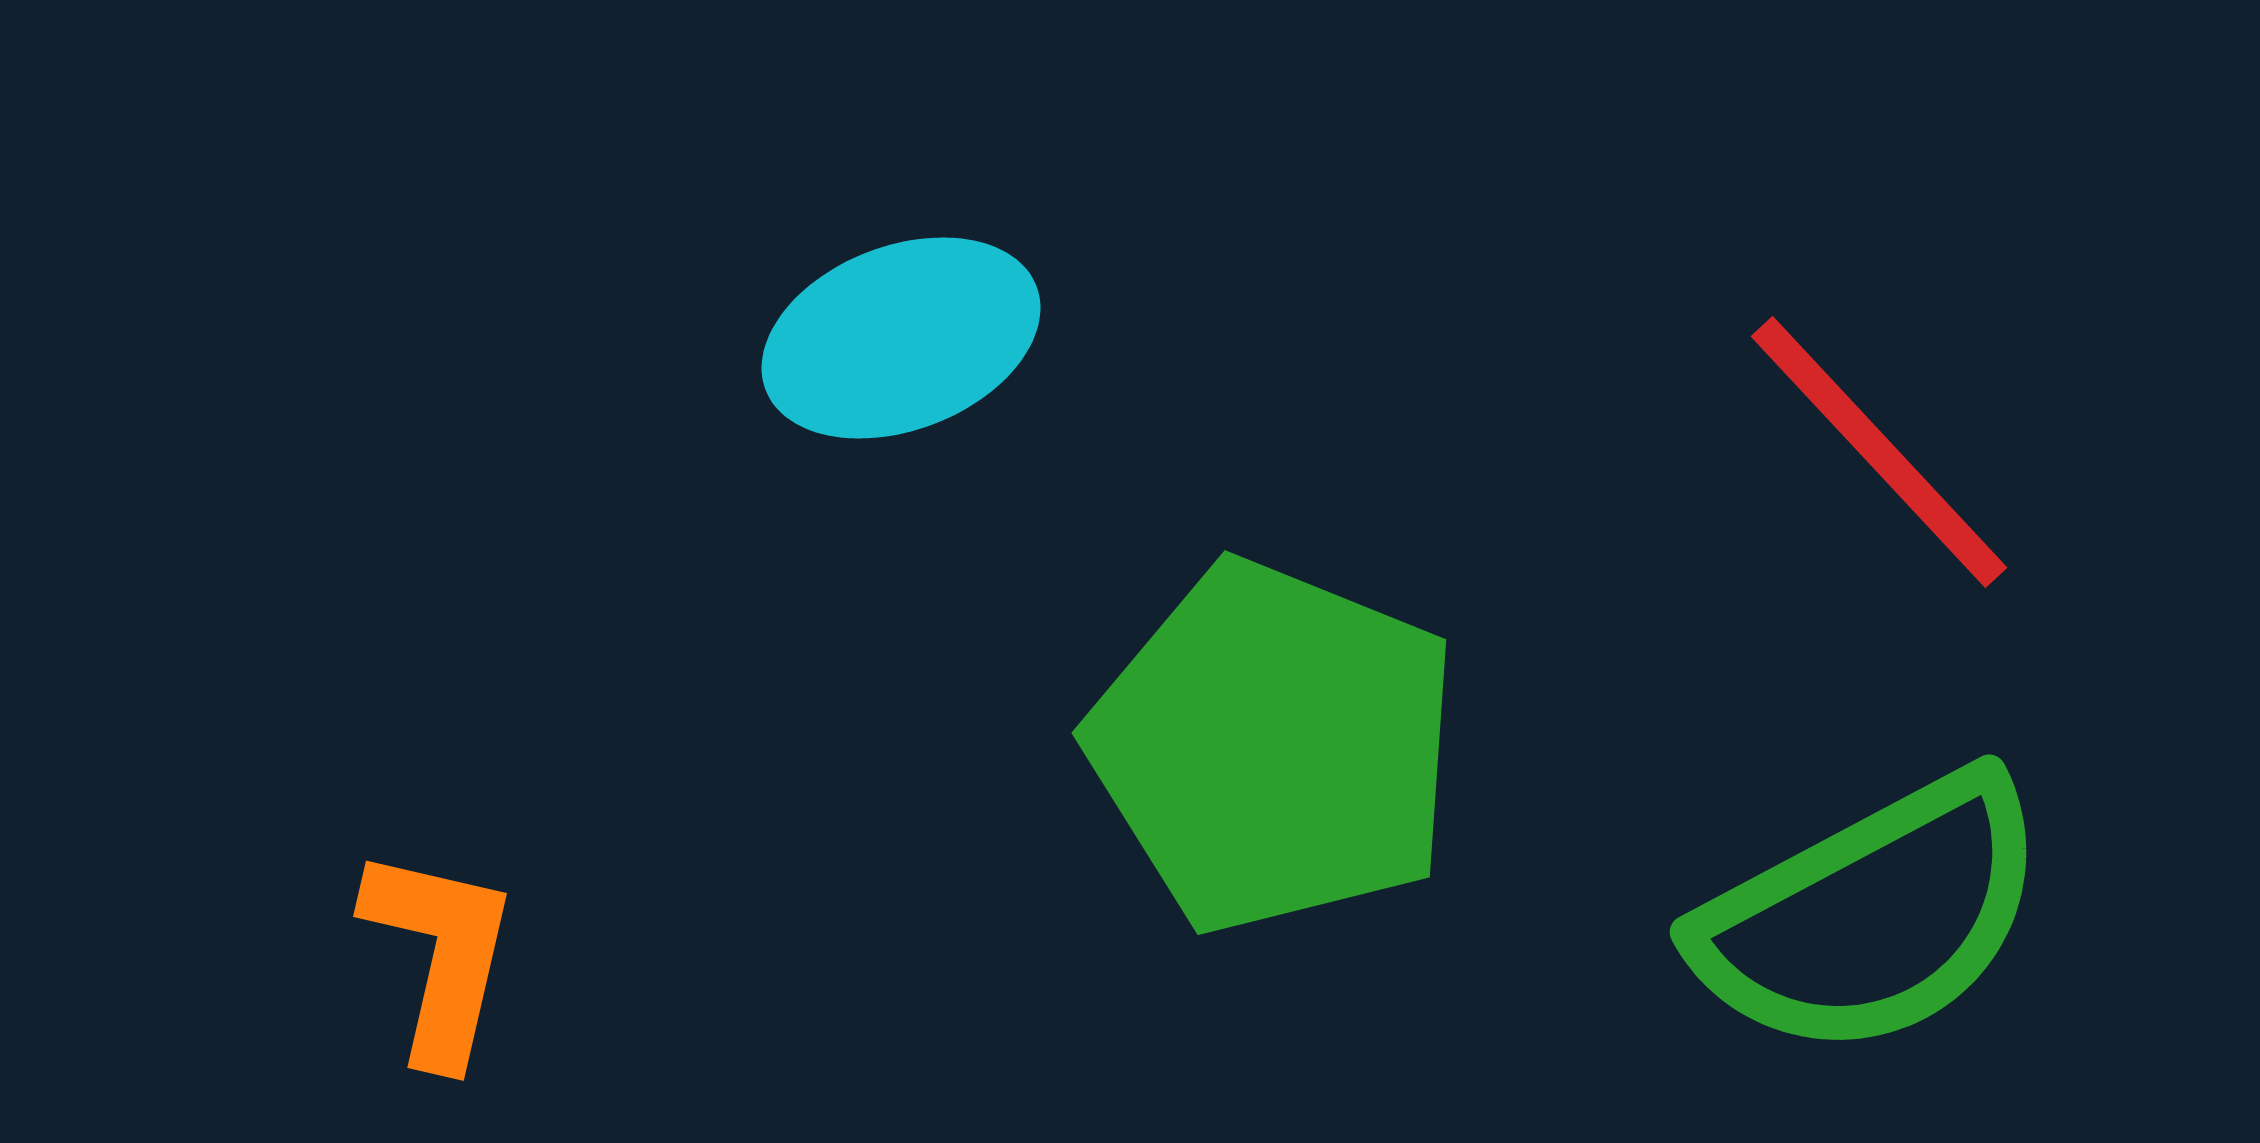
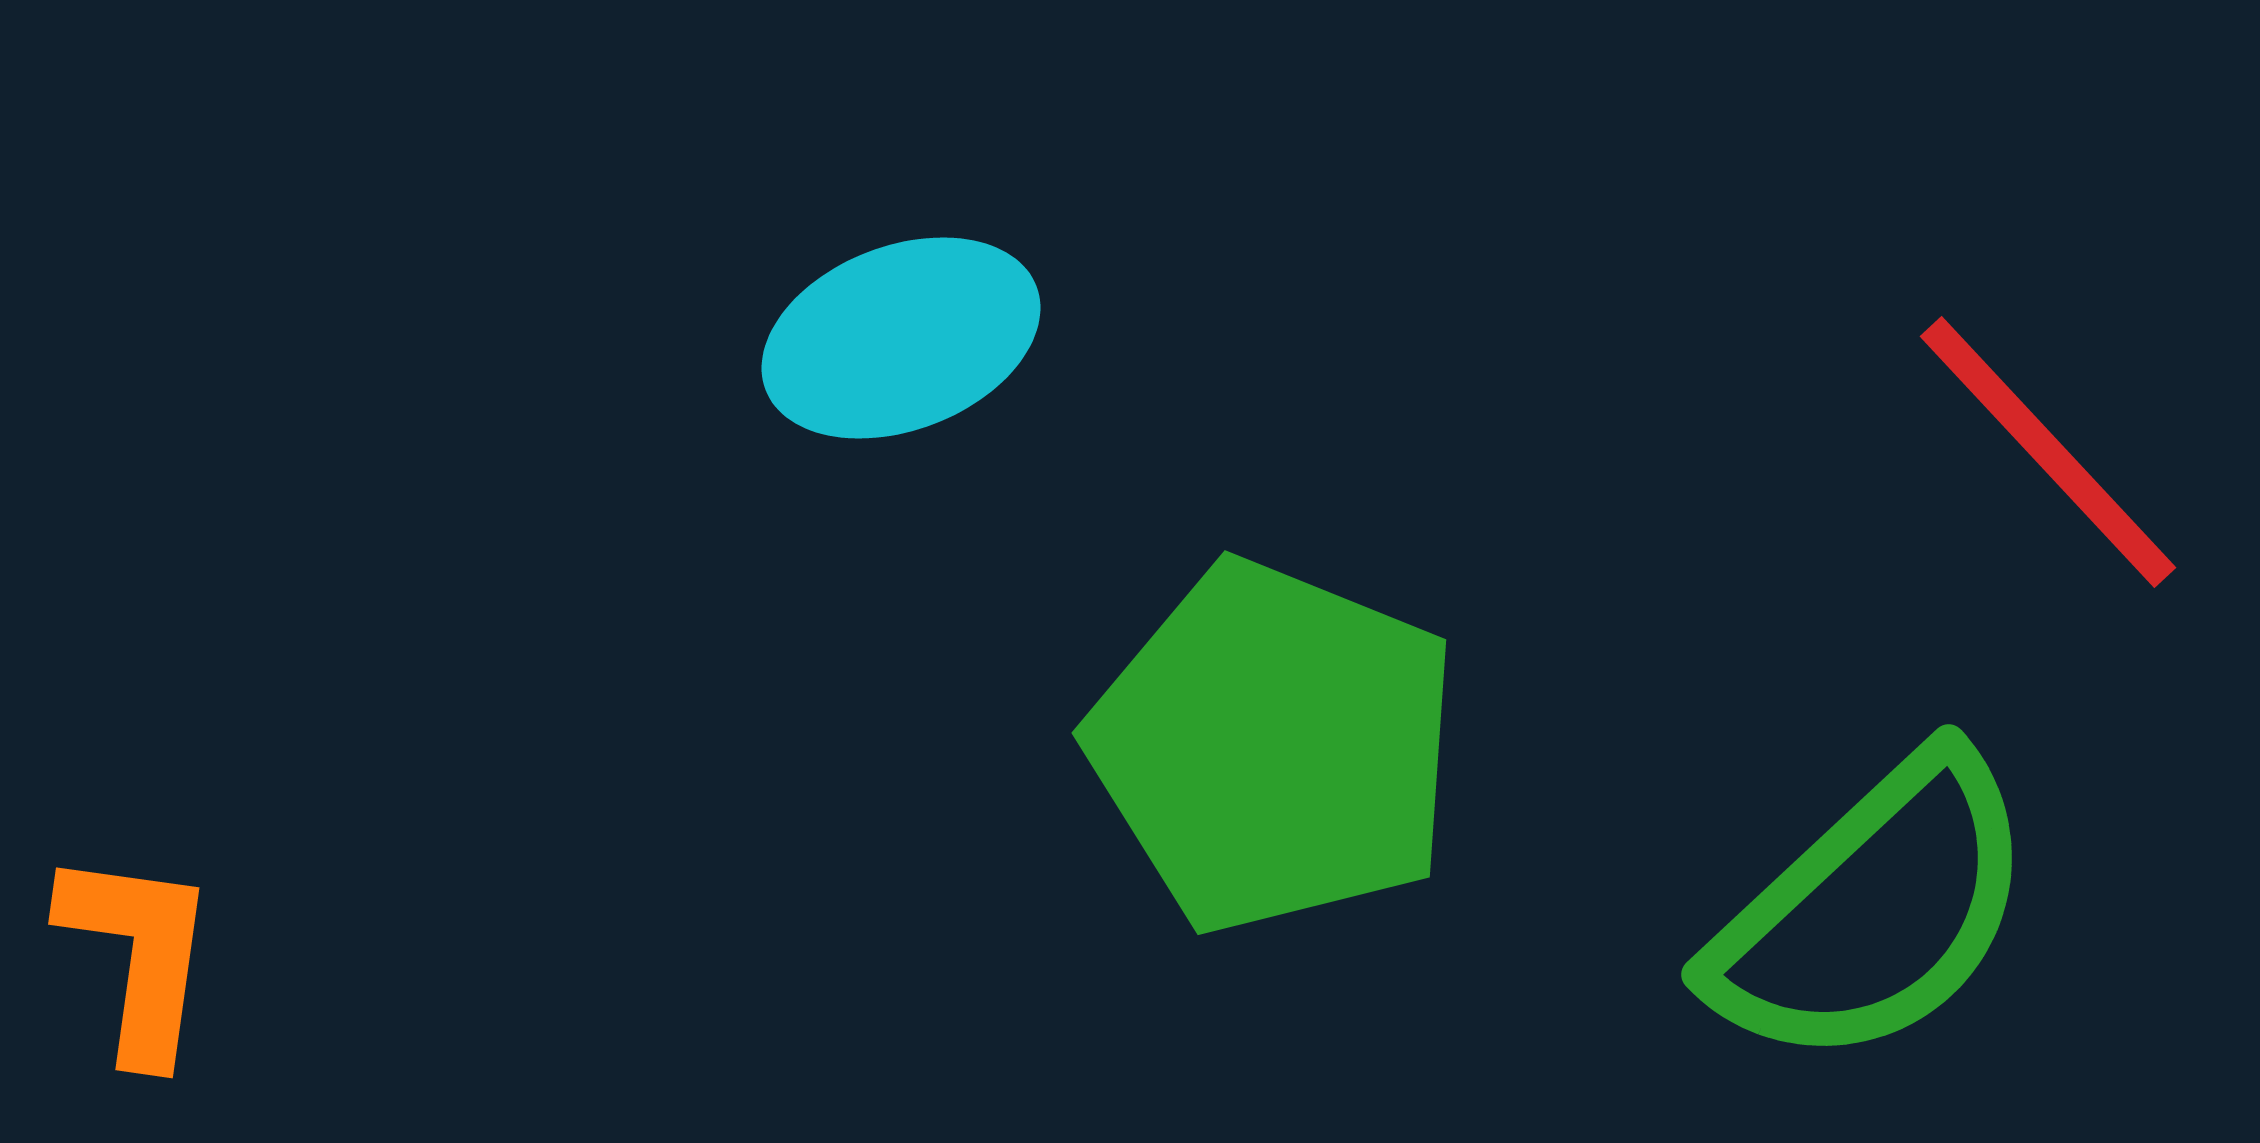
red line: moved 169 px right
green semicircle: moved 1 px right, 5 px up; rotated 15 degrees counterclockwise
orange L-shape: moved 302 px left; rotated 5 degrees counterclockwise
